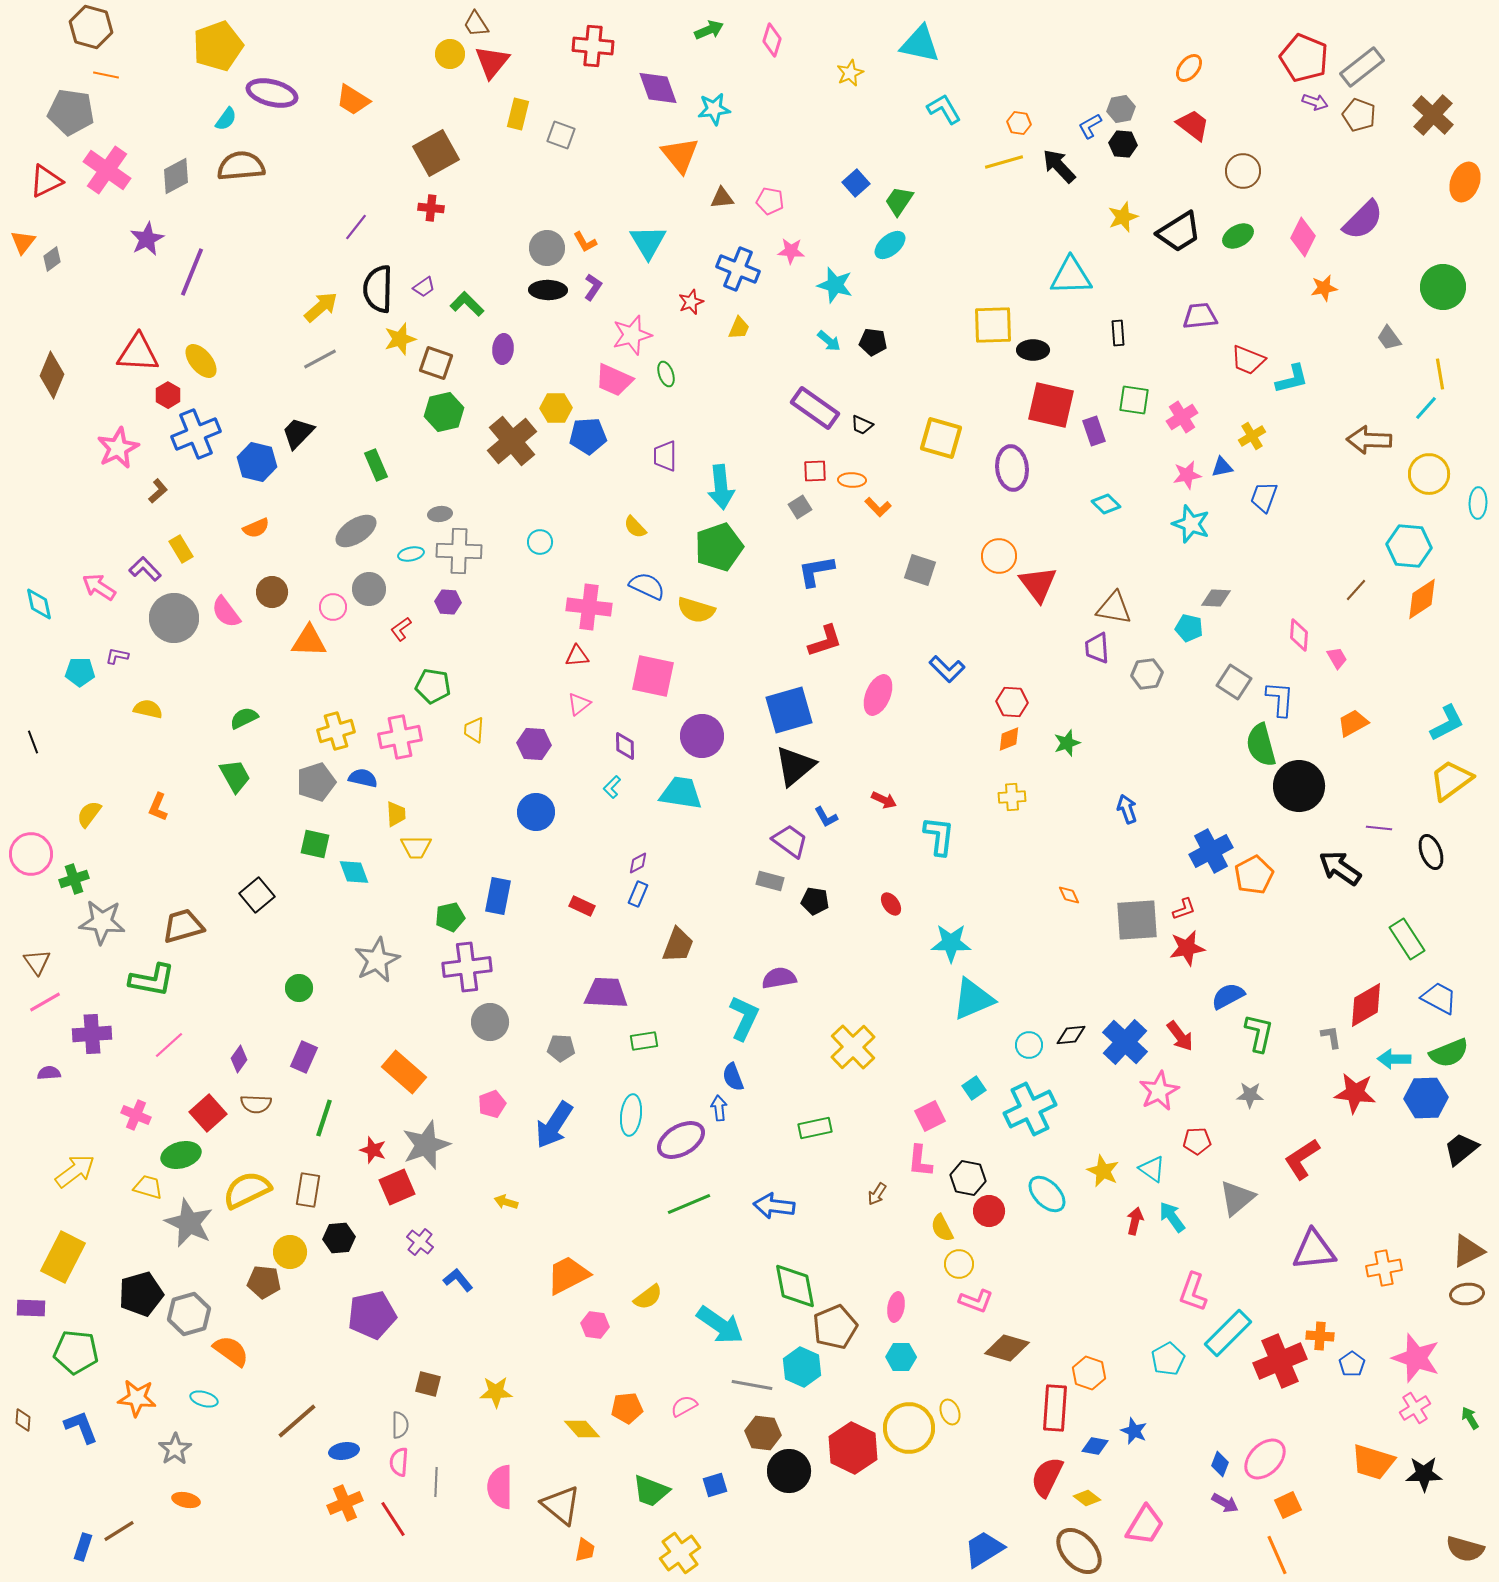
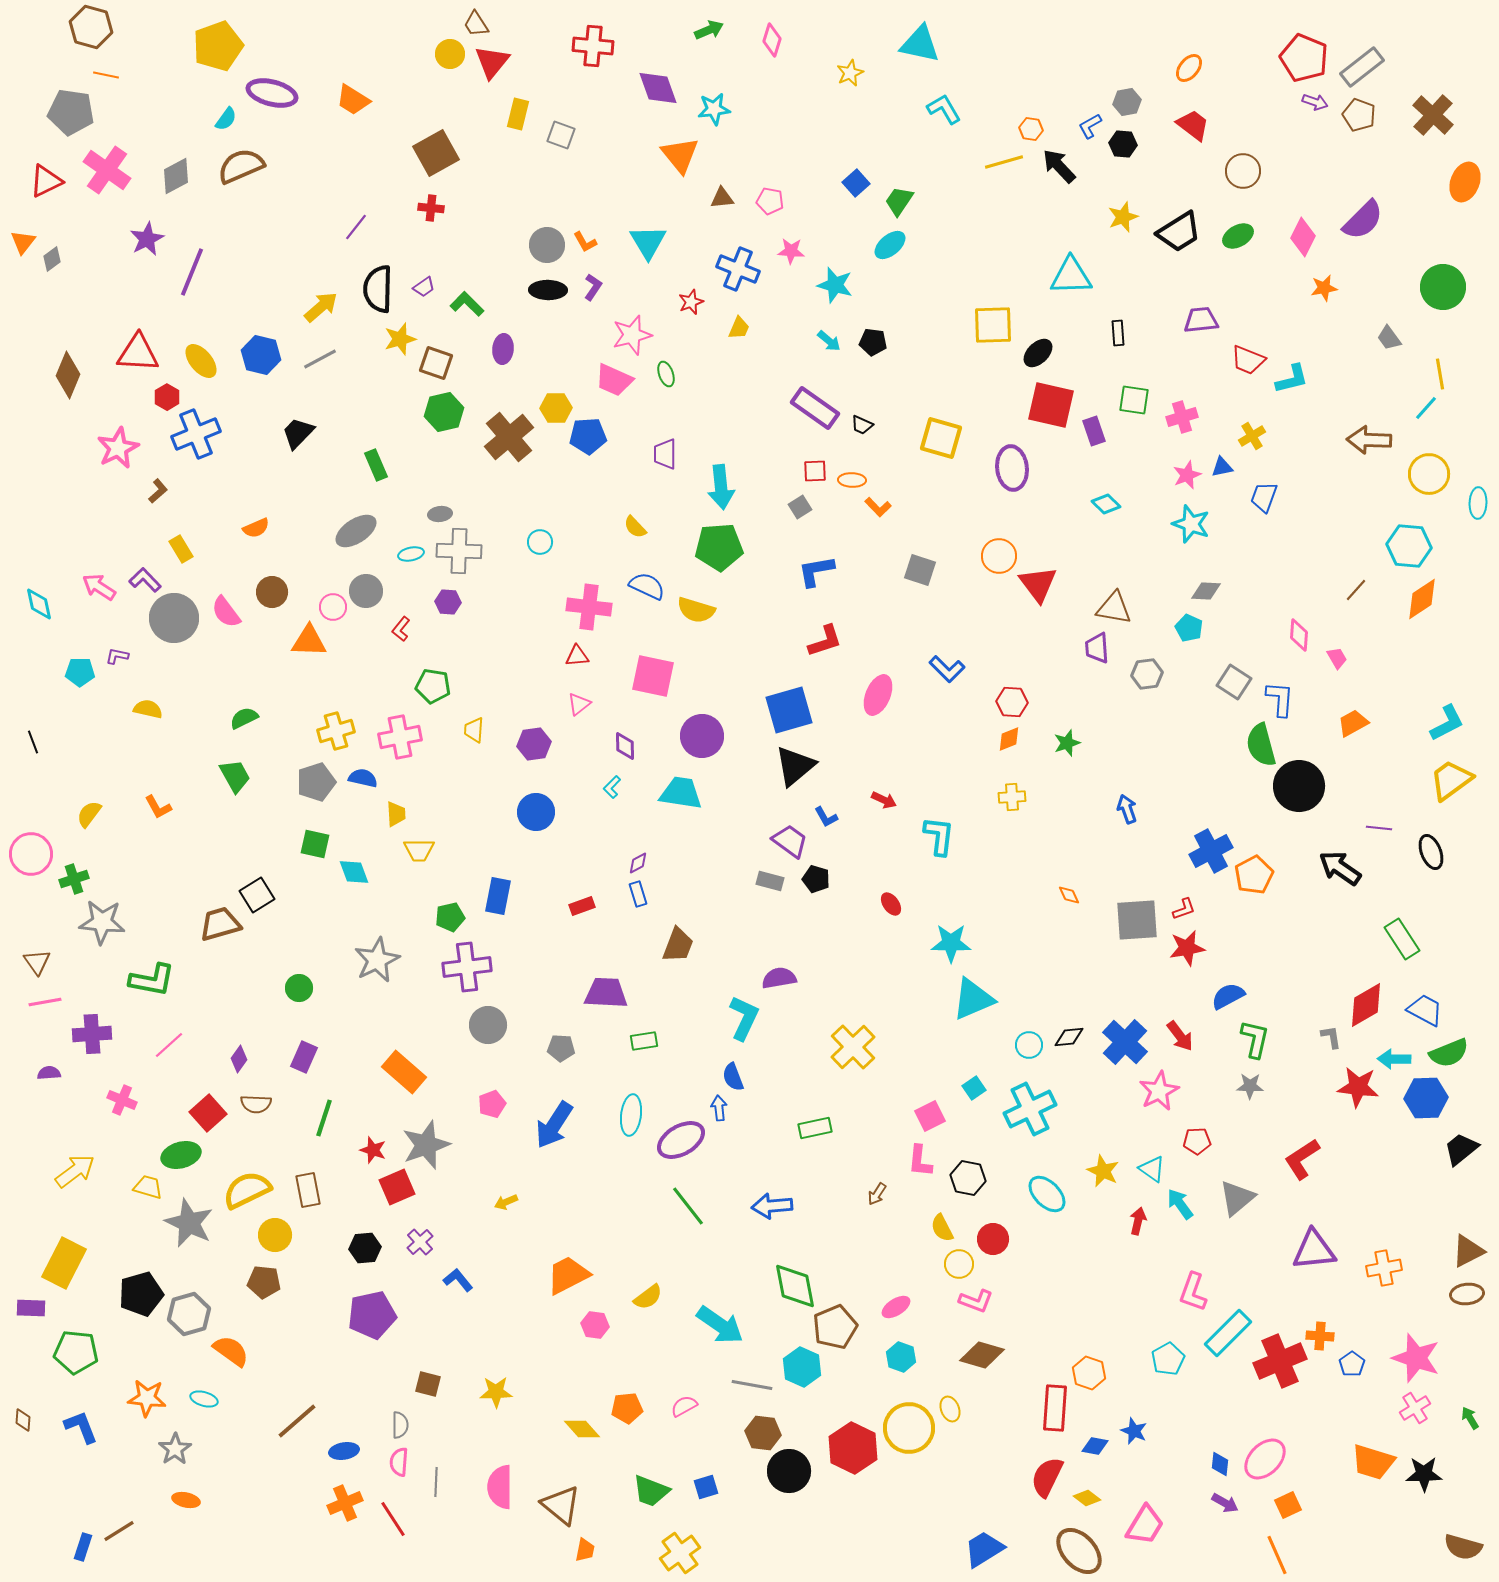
gray hexagon at (1121, 109): moved 6 px right, 7 px up
orange hexagon at (1019, 123): moved 12 px right, 6 px down
brown semicircle at (241, 166): rotated 18 degrees counterclockwise
gray circle at (547, 248): moved 3 px up
purple trapezoid at (1200, 316): moved 1 px right, 4 px down
black ellipse at (1033, 350): moved 5 px right, 3 px down; rotated 44 degrees counterclockwise
brown diamond at (52, 375): moved 16 px right
red hexagon at (168, 395): moved 1 px left, 2 px down
pink cross at (1182, 417): rotated 16 degrees clockwise
brown cross at (512, 441): moved 3 px left, 4 px up
purple trapezoid at (665, 456): moved 2 px up
blue hexagon at (257, 462): moved 4 px right, 107 px up
pink star at (1187, 475): rotated 12 degrees counterclockwise
green pentagon at (719, 547): rotated 15 degrees clockwise
purple L-shape at (145, 569): moved 11 px down
gray circle at (369, 589): moved 3 px left, 2 px down
gray diamond at (1216, 598): moved 10 px left, 7 px up
cyan pentagon at (1189, 628): rotated 12 degrees clockwise
red L-shape at (401, 629): rotated 15 degrees counterclockwise
purple hexagon at (534, 744): rotated 12 degrees counterclockwise
orange L-shape at (158, 807): rotated 52 degrees counterclockwise
yellow trapezoid at (416, 847): moved 3 px right, 3 px down
blue rectangle at (638, 894): rotated 40 degrees counterclockwise
black square at (257, 895): rotated 8 degrees clockwise
black pentagon at (815, 901): moved 1 px right, 22 px up; rotated 8 degrees clockwise
red rectangle at (582, 906): rotated 45 degrees counterclockwise
brown trapezoid at (183, 926): moved 37 px right, 2 px up
green rectangle at (1407, 939): moved 5 px left
blue trapezoid at (1439, 998): moved 14 px left, 12 px down
pink line at (45, 1002): rotated 20 degrees clockwise
gray circle at (490, 1022): moved 2 px left, 3 px down
green L-shape at (1259, 1033): moved 4 px left, 6 px down
black diamond at (1071, 1035): moved 2 px left, 2 px down
red star at (1355, 1093): moved 3 px right, 6 px up
gray star at (1250, 1095): moved 9 px up
pink cross at (136, 1115): moved 14 px left, 15 px up
brown rectangle at (308, 1190): rotated 20 degrees counterclockwise
yellow arrow at (506, 1202): rotated 40 degrees counterclockwise
green line at (689, 1204): moved 1 px left, 2 px down; rotated 75 degrees clockwise
blue arrow at (774, 1206): moved 2 px left; rotated 12 degrees counterclockwise
red circle at (989, 1211): moved 4 px right, 28 px down
cyan arrow at (1172, 1217): moved 8 px right, 13 px up
red arrow at (1135, 1221): moved 3 px right
black hexagon at (339, 1238): moved 26 px right, 10 px down
purple cross at (420, 1242): rotated 8 degrees clockwise
yellow circle at (290, 1252): moved 15 px left, 17 px up
yellow rectangle at (63, 1257): moved 1 px right, 6 px down
pink ellipse at (896, 1307): rotated 48 degrees clockwise
brown diamond at (1007, 1348): moved 25 px left, 7 px down
cyan hexagon at (901, 1357): rotated 20 degrees clockwise
orange star at (137, 1398): moved 10 px right
yellow ellipse at (950, 1412): moved 3 px up
blue diamond at (1220, 1464): rotated 15 degrees counterclockwise
blue square at (715, 1485): moved 9 px left, 2 px down
brown semicircle at (1465, 1549): moved 2 px left, 2 px up
